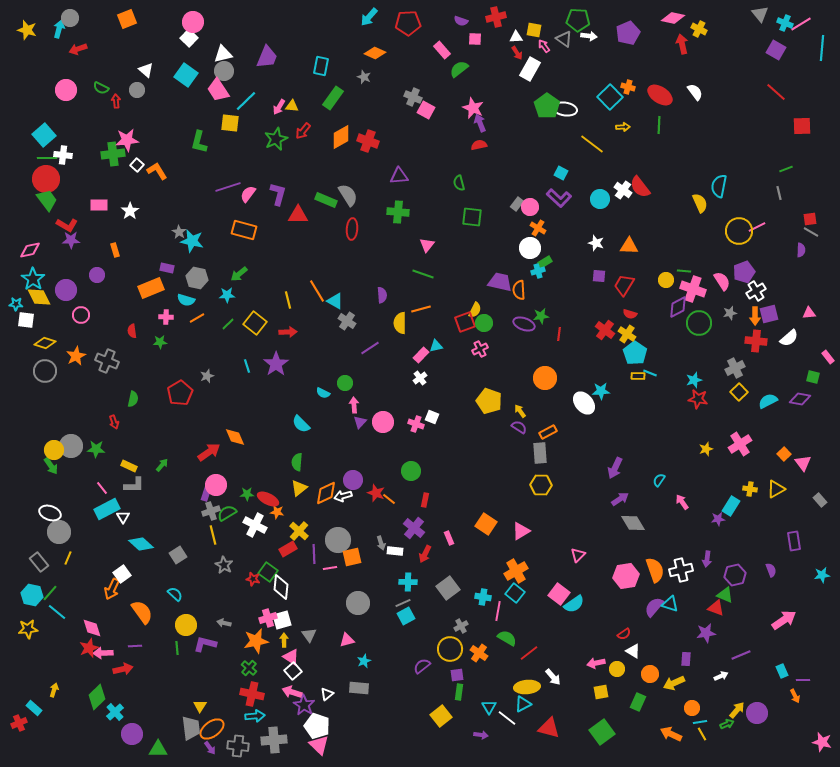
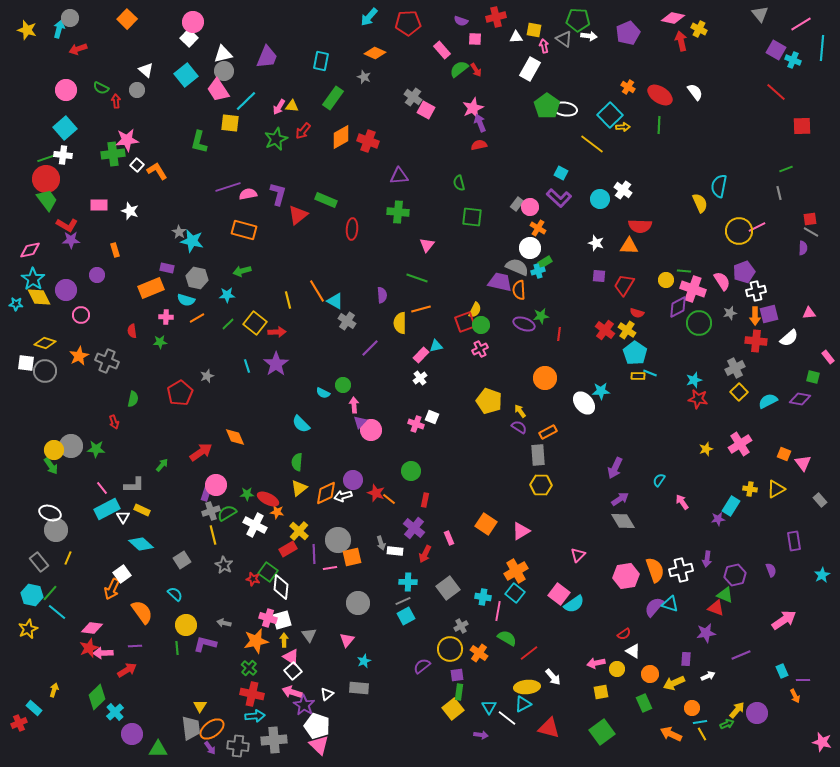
orange square at (127, 19): rotated 24 degrees counterclockwise
cyan cross at (785, 23): moved 8 px right, 37 px down
red arrow at (682, 44): moved 1 px left, 3 px up
pink arrow at (544, 46): rotated 24 degrees clockwise
red arrow at (517, 53): moved 41 px left, 17 px down
cyan rectangle at (321, 66): moved 5 px up
cyan square at (186, 75): rotated 15 degrees clockwise
orange cross at (628, 87): rotated 16 degrees clockwise
gray cross at (413, 97): rotated 12 degrees clockwise
cyan square at (610, 97): moved 18 px down
pink star at (473, 108): rotated 25 degrees clockwise
cyan square at (44, 135): moved 21 px right, 7 px up
green line at (47, 158): rotated 18 degrees counterclockwise
red semicircle at (640, 187): moved 39 px down; rotated 50 degrees counterclockwise
pink semicircle at (248, 194): rotated 42 degrees clockwise
gray semicircle at (348, 195): moved 169 px right, 72 px down; rotated 35 degrees counterclockwise
white star at (130, 211): rotated 18 degrees counterclockwise
red triangle at (298, 215): rotated 40 degrees counterclockwise
purple semicircle at (801, 250): moved 2 px right, 2 px up
green arrow at (239, 274): moved 3 px right, 3 px up; rotated 24 degrees clockwise
green line at (423, 274): moved 6 px left, 4 px down
white cross at (756, 291): rotated 18 degrees clockwise
red semicircle at (630, 314): moved 7 px right, 1 px up
white square at (26, 320): moved 43 px down
green circle at (484, 323): moved 3 px left, 2 px down
red arrow at (288, 332): moved 11 px left
yellow cross at (627, 334): moved 4 px up
purple line at (370, 348): rotated 12 degrees counterclockwise
orange star at (76, 356): moved 3 px right
green circle at (345, 383): moved 2 px left, 2 px down
pink circle at (383, 422): moved 12 px left, 8 px down
red arrow at (209, 452): moved 8 px left
gray rectangle at (540, 453): moved 2 px left, 2 px down
orange square at (784, 454): rotated 24 degrees counterclockwise
yellow rectangle at (129, 466): moved 13 px right, 44 px down
gray diamond at (633, 523): moved 10 px left, 2 px up
gray circle at (59, 532): moved 3 px left, 2 px up
gray square at (178, 555): moved 4 px right, 5 px down
cyan star at (822, 575): rotated 21 degrees counterclockwise
gray line at (403, 603): moved 2 px up
pink cross at (268, 618): rotated 36 degrees clockwise
pink diamond at (92, 628): rotated 65 degrees counterclockwise
yellow star at (28, 629): rotated 18 degrees counterclockwise
pink triangle at (347, 640): rotated 35 degrees counterclockwise
red arrow at (123, 669): moved 4 px right, 1 px down; rotated 18 degrees counterclockwise
white arrow at (721, 676): moved 13 px left
green rectangle at (638, 702): moved 6 px right, 1 px down; rotated 48 degrees counterclockwise
yellow square at (441, 716): moved 12 px right, 7 px up
